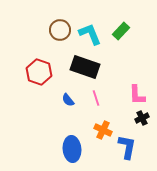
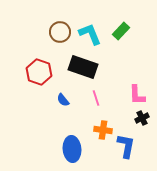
brown circle: moved 2 px down
black rectangle: moved 2 px left
blue semicircle: moved 5 px left
orange cross: rotated 18 degrees counterclockwise
blue L-shape: moved 1 px left, 1 px up
